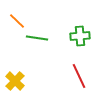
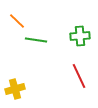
green line: moved 1 px left, 2 px down
yellow cross: moved 8 px down; rotated 30 degrees clockwise
